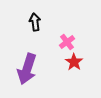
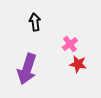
pink cross: moved 3 px right, 2 px down
red star: moved 4 px right, 2 px down; rotated 24 degrees counterclockwise
